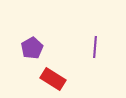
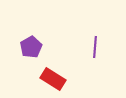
purple pentagon: moved 1 px left, 1 px up
